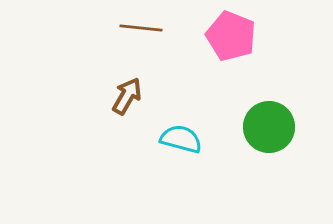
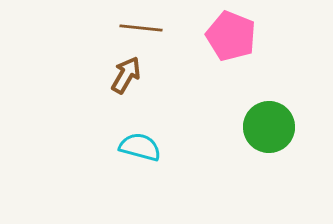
brown arrow: moved 1 px left, 21 px up
cyan semicircle: moved 41 px left, 8 px down
